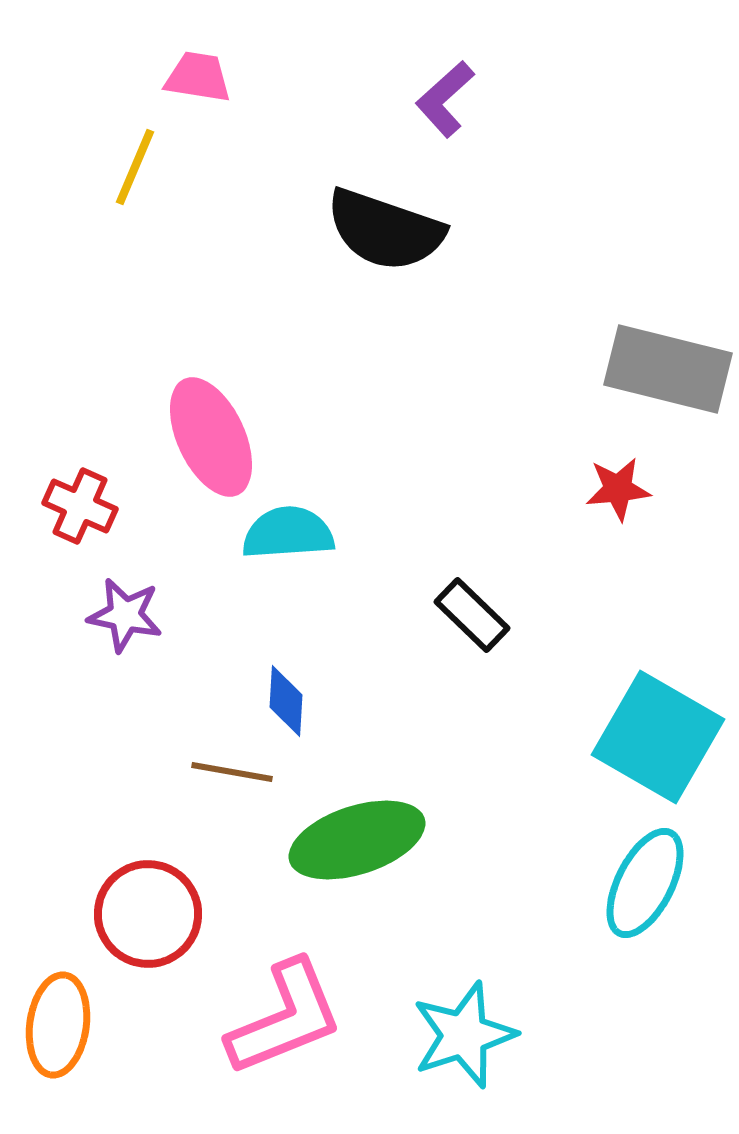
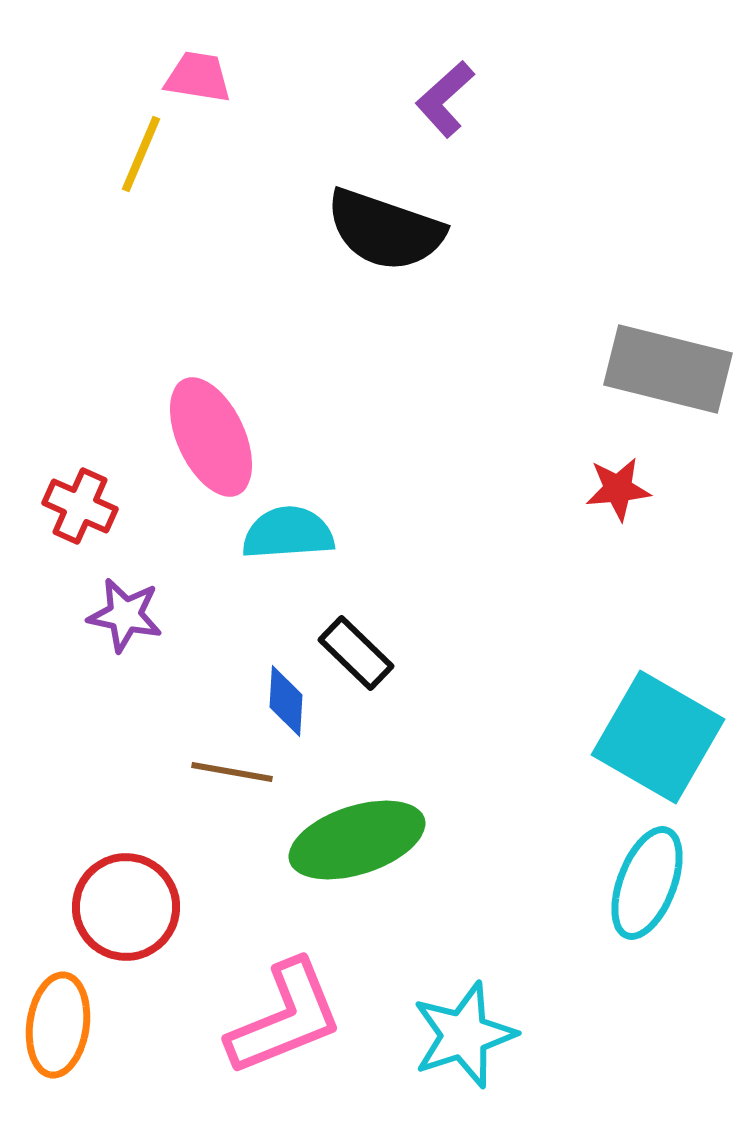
yellow line: moved 6 px right, 13 px up
black rectangle: moved 116 px left, 38 px down
cyan ellipse: moved 2 px right; rotated 6 degrees counterclockwise
red circle: moved 22 px left, 7 px up
